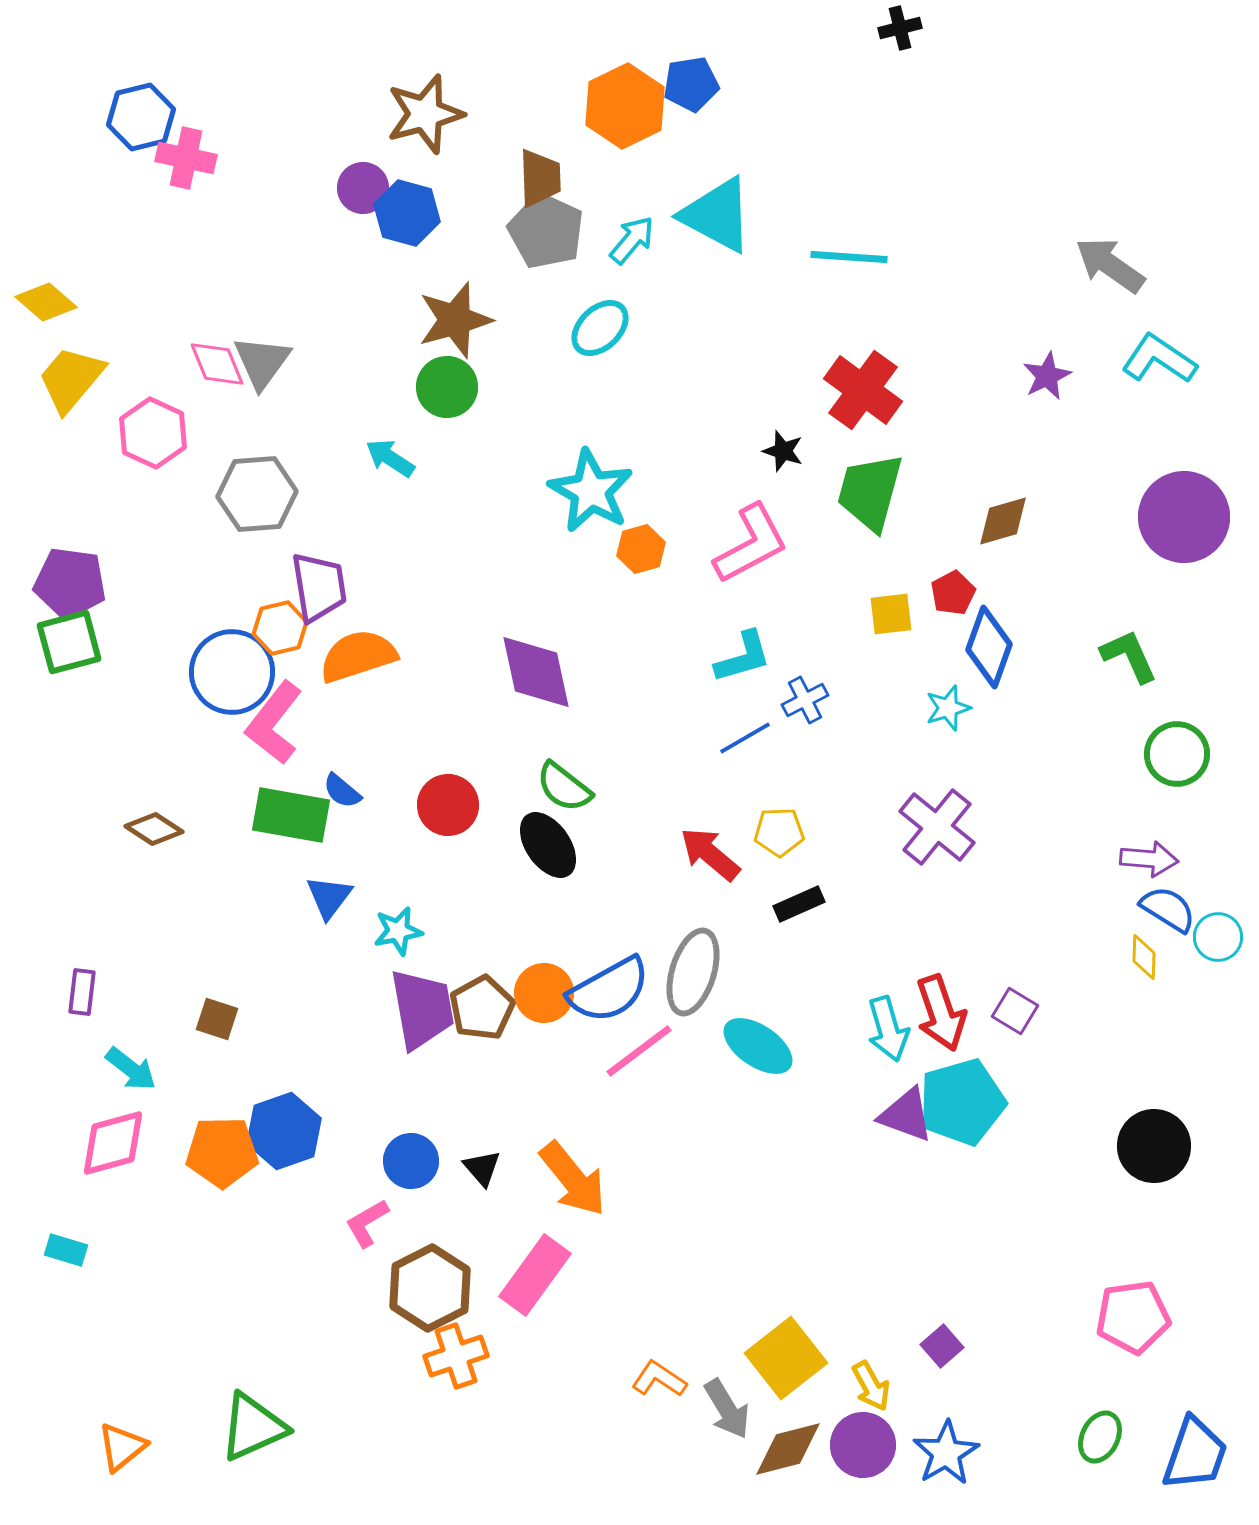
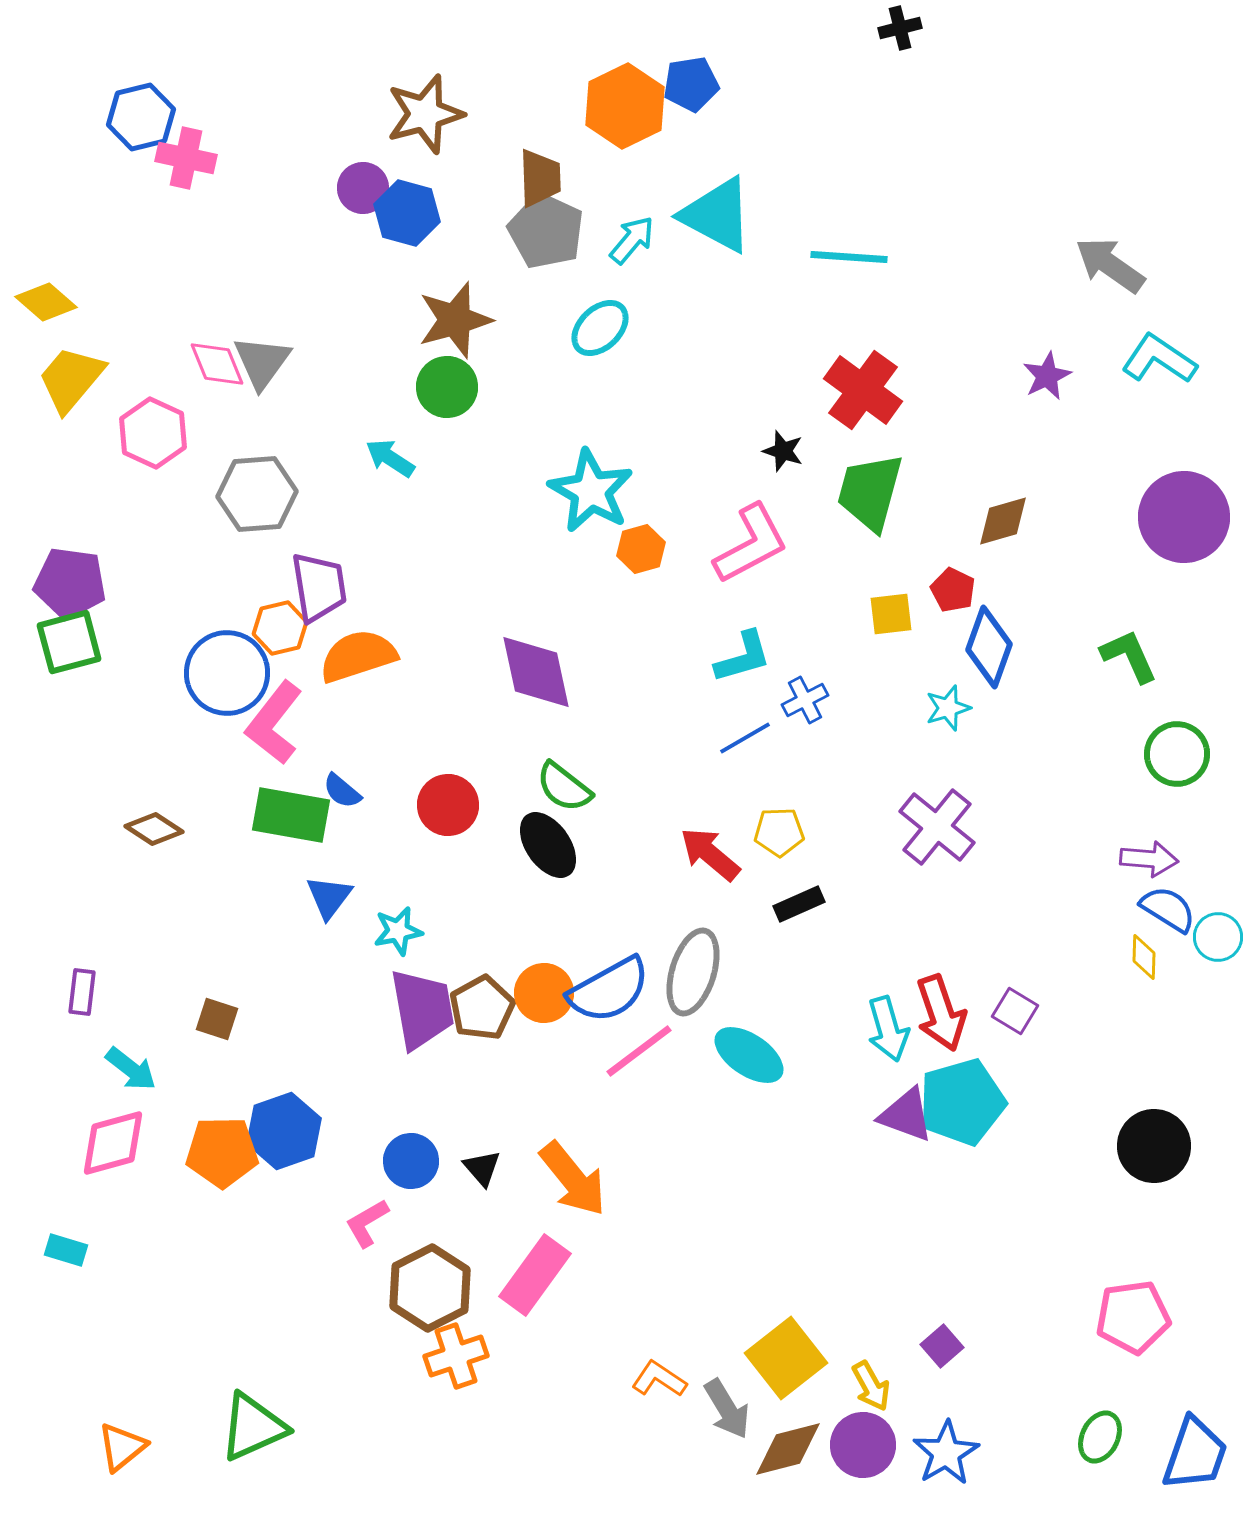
red pentagon at (953, 593): moved 3 px up; rotated 18 degrees counterclockwise
blue circle at (232, 672): moved 5 px left, 1 px down
cyan ellipse at (758, 1046): moved 9 px left, 9 px down
